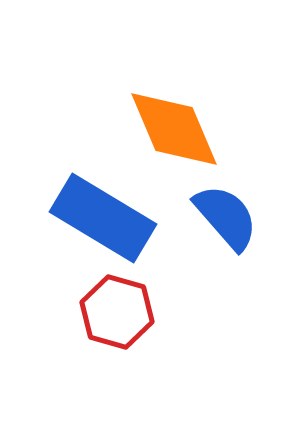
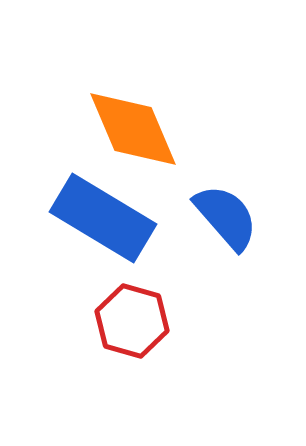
orange diamond: moved 41 px left
red hexagon: moved 15 px right, 9 px down
